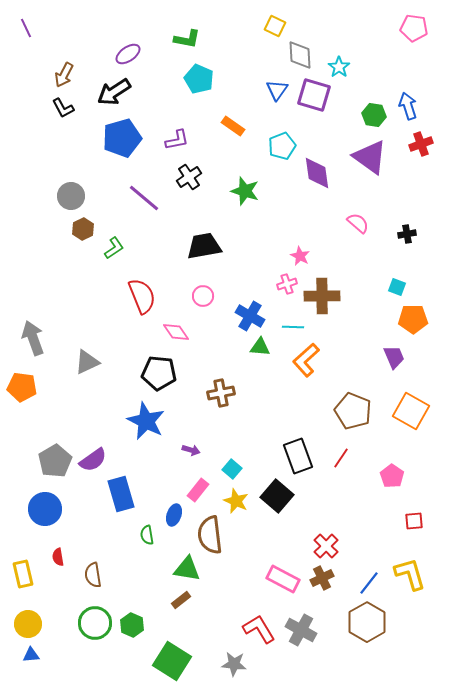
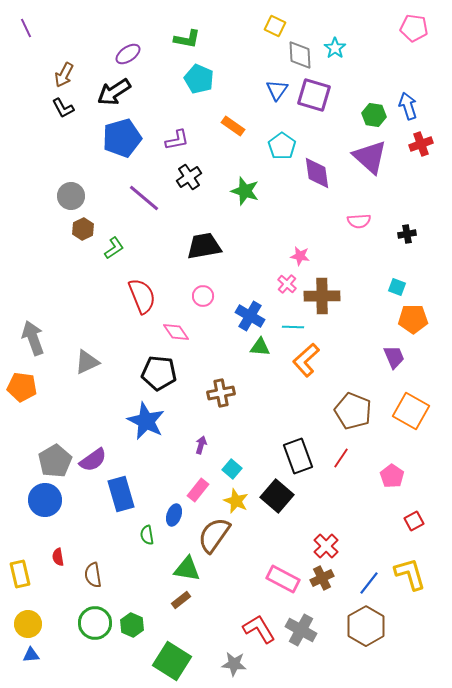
cyan star at (339, 67): moved 4 px left, 19 px up
cyan pentagon at (282, 146): rotated 16 degrees counterclockwise
purple triangle at (370, 157): rotated 6 degrees clockwise
pink semicircle at (358, 223): moved 1 px right, 2 px up; rotated 135 degrees clockwise
pink star at (300, 256): rotated 18 degrees counterclockwise
pink cross at (287, 284): rotated 30 degrees counterclockwise
purple arrow at (191, 450): moved 10 px right, 5 px up; rotated 90 degrees counterclockwise
blue circle at (45, 509): moved 9 px up
red square at (414, 521): rotated 24 degrees counterclockwise
brown semicircle at (210, 535): moved 4 px right; rotated 42 degrees clockwise
yellow rectangle at (23, 574): moved 3 px left
brown hexagon at (367, 622): moved 1 px left, 4 px down
